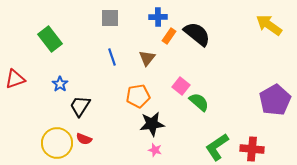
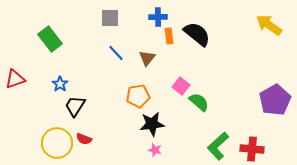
orange rectangle: rotated 42 degrees counterclockwise
blue line: moved 4 px right, 4 px up; rotated 24 degrees counterclockwise
black trapezoid: moved 5 px left
green L-shape: moved 1 px right, 1 px up; rotated 8 degrees counterclockwise
